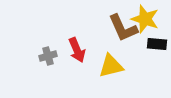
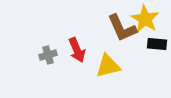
yellow star: rotated 12 degrees clockwise
brown L-shape: moved 1 px left
gray cross: moved 1 px up
yellow triangle: moved 3 px left
